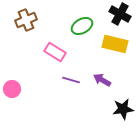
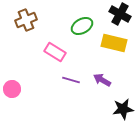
yellow rectangle: moved 1 px left, 1 px up
